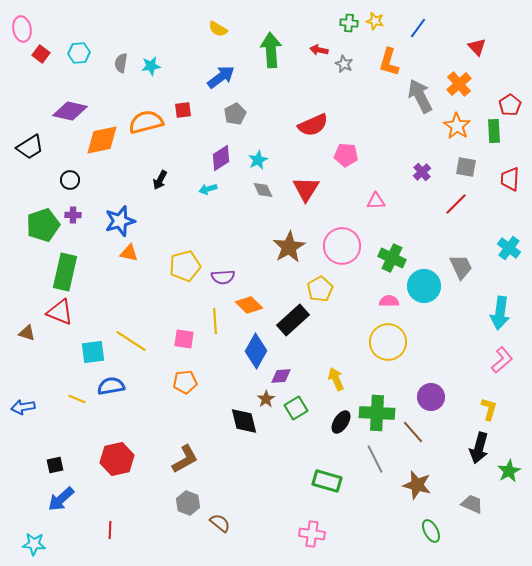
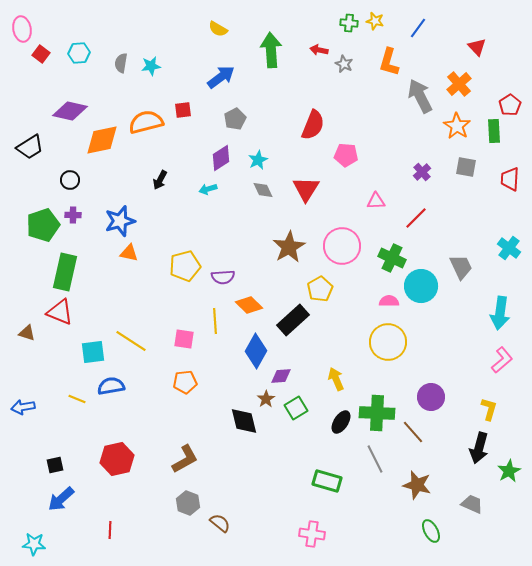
gray pentagon at (235, 114): moved 5 px down
red semicircle at (313, 125): rotated 44 degrees counterclockwise
red line at (456, 204): moved 40 px left, 14 px down
cyan circle at (424, 286): moved 3 px left
